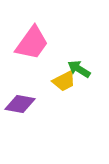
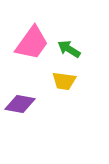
green arrow: moved 10 px left, 20 px up
yellow trapezoid: rotated 35 degrees clockwise
